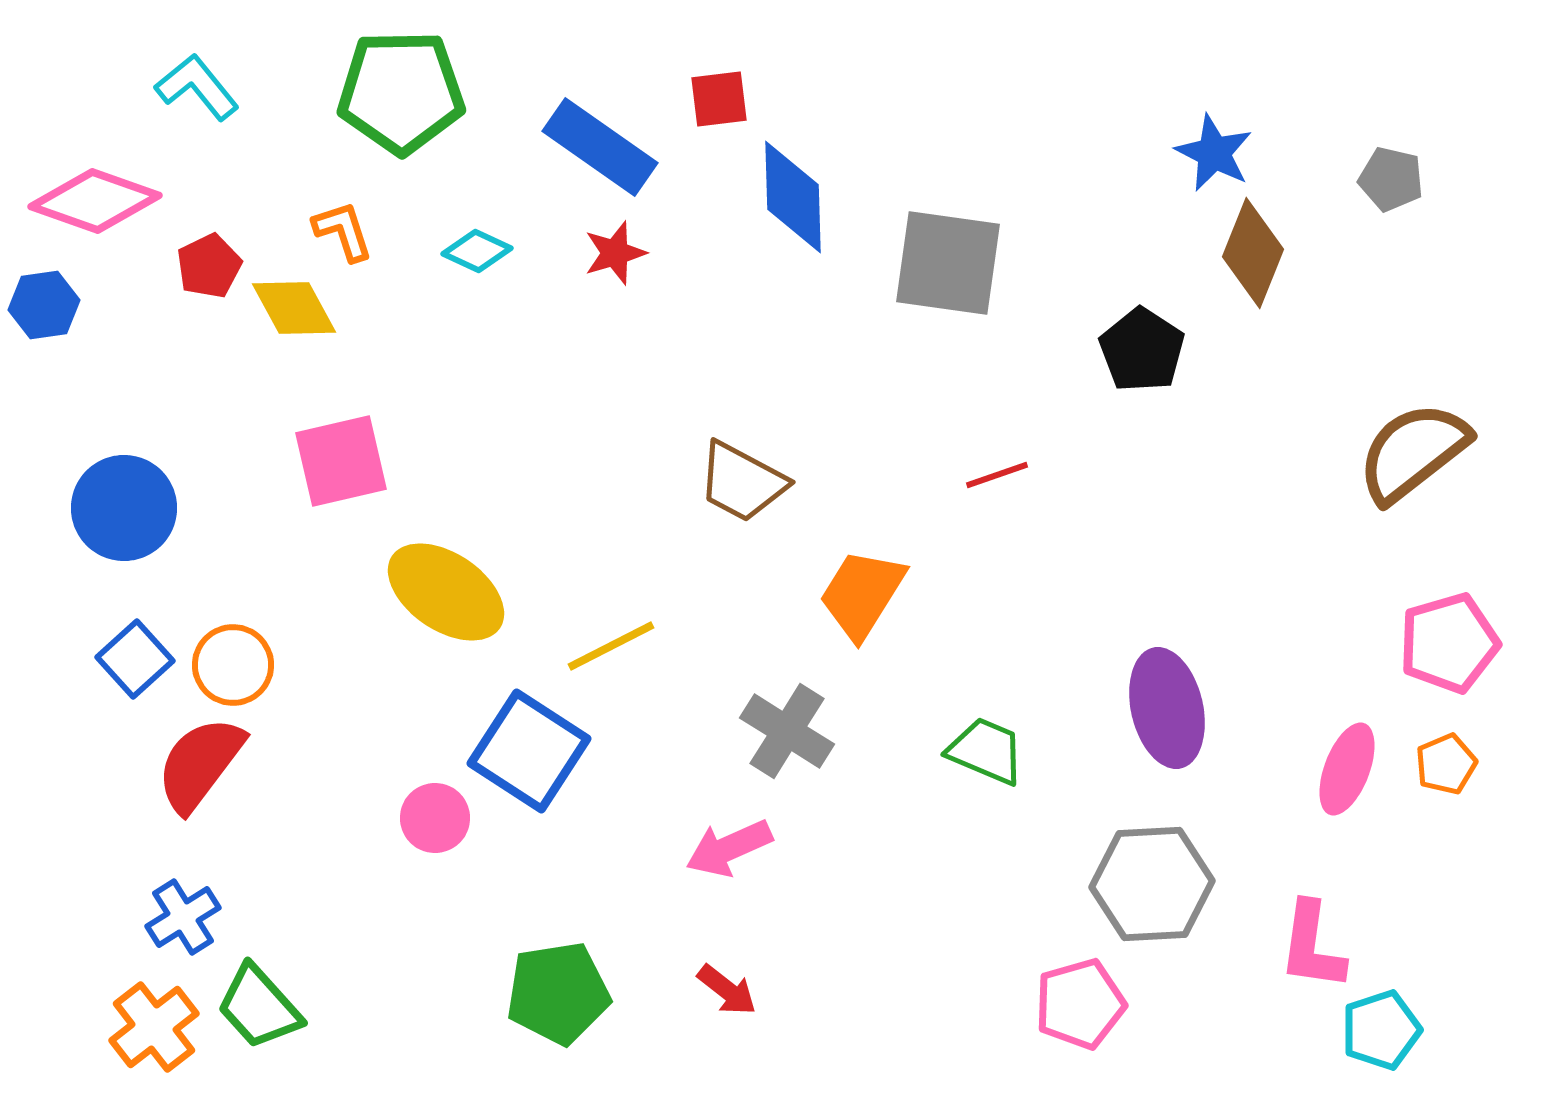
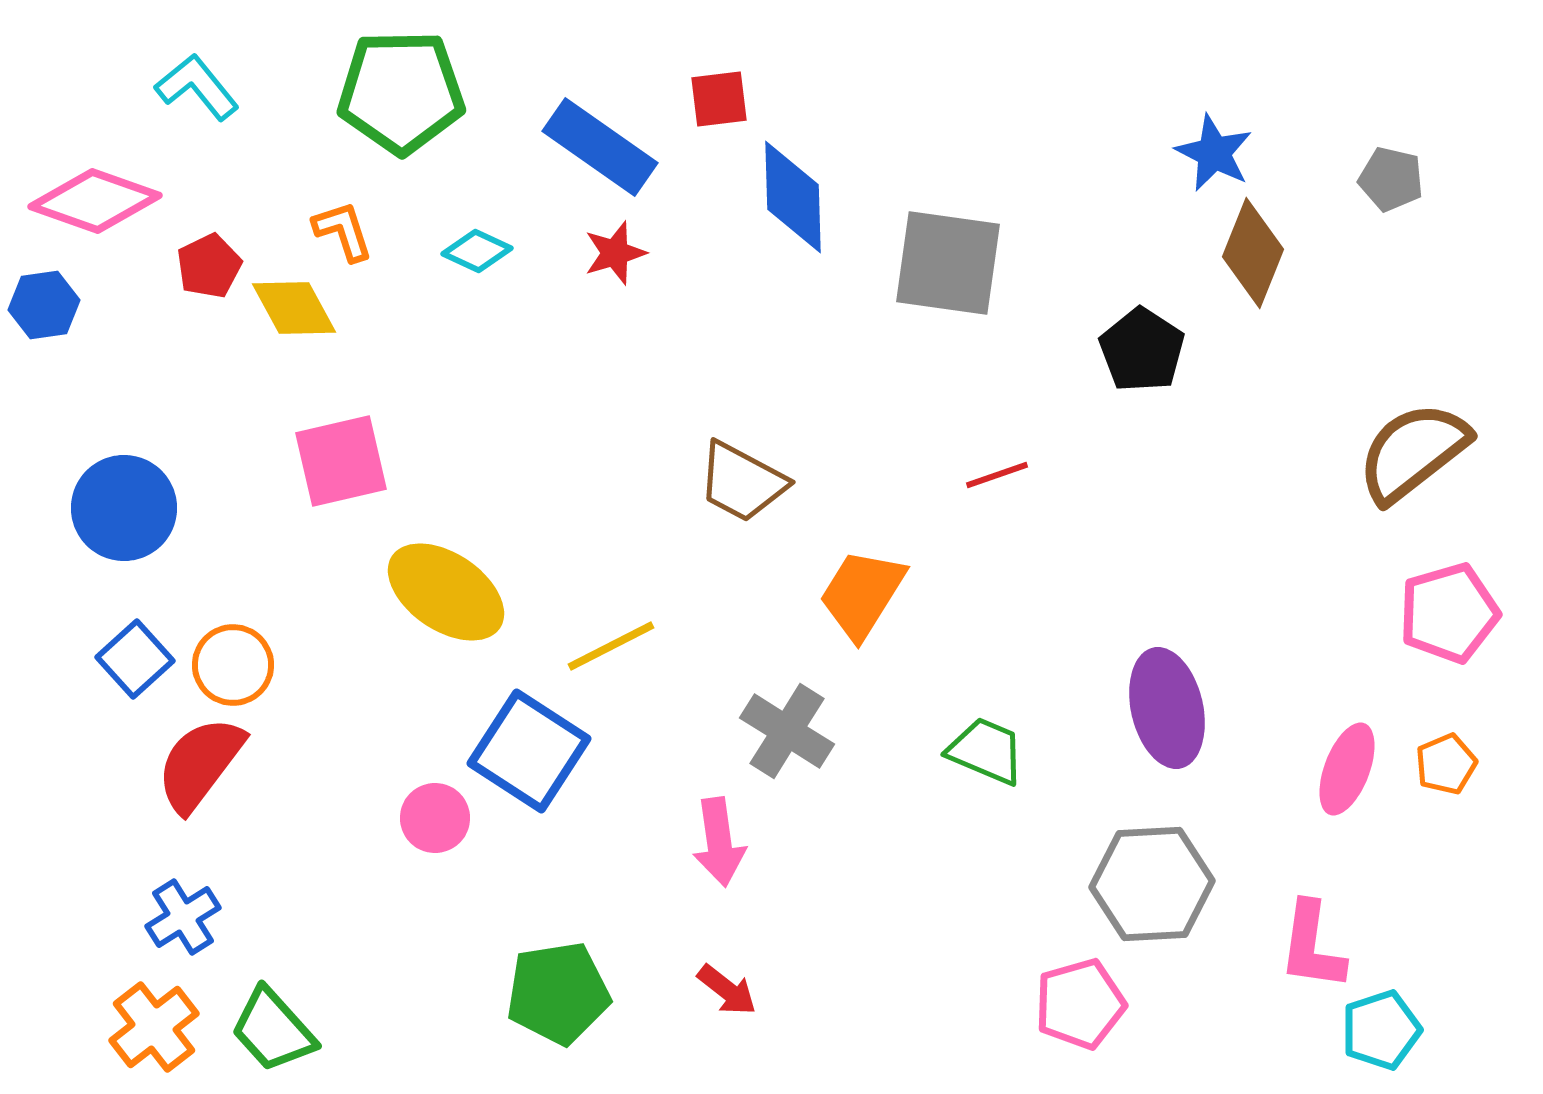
pink pentagon at (1449, 643): moved 30 px up
pink arrow at (729, 848): moved 10 px left, 6 px up; rotated 74 degrees counterclockwise
green trapezoid at (259, 1007): moved 14 px right, 23 px down
